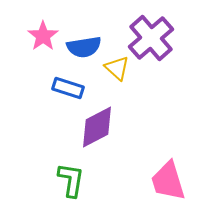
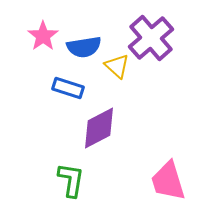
yellow triangle: moved 2 px up
purple diamond: moved 2 px right, 1 px down
